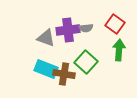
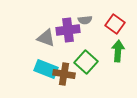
gray semicircle: moved 1 px left, 8 px up
green arrow: moved 1 px left, 1 px down
